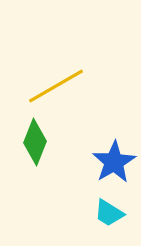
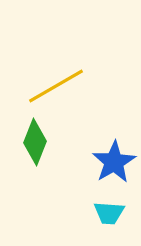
cyan trapezoid: rotated 28 degrees counterclockwise
